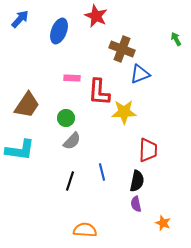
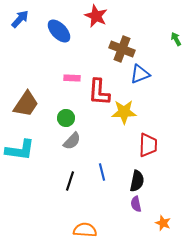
blue ellipse: rotated 65 degrees counterclockwise
brown trapezoid: moved 1 px left, 1 px up
red trapezoid: moved 5 px up
